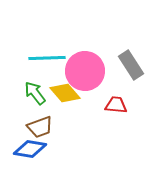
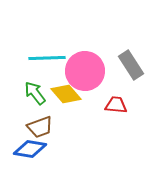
yellow diamond: moved 1 px right, 1 px down
